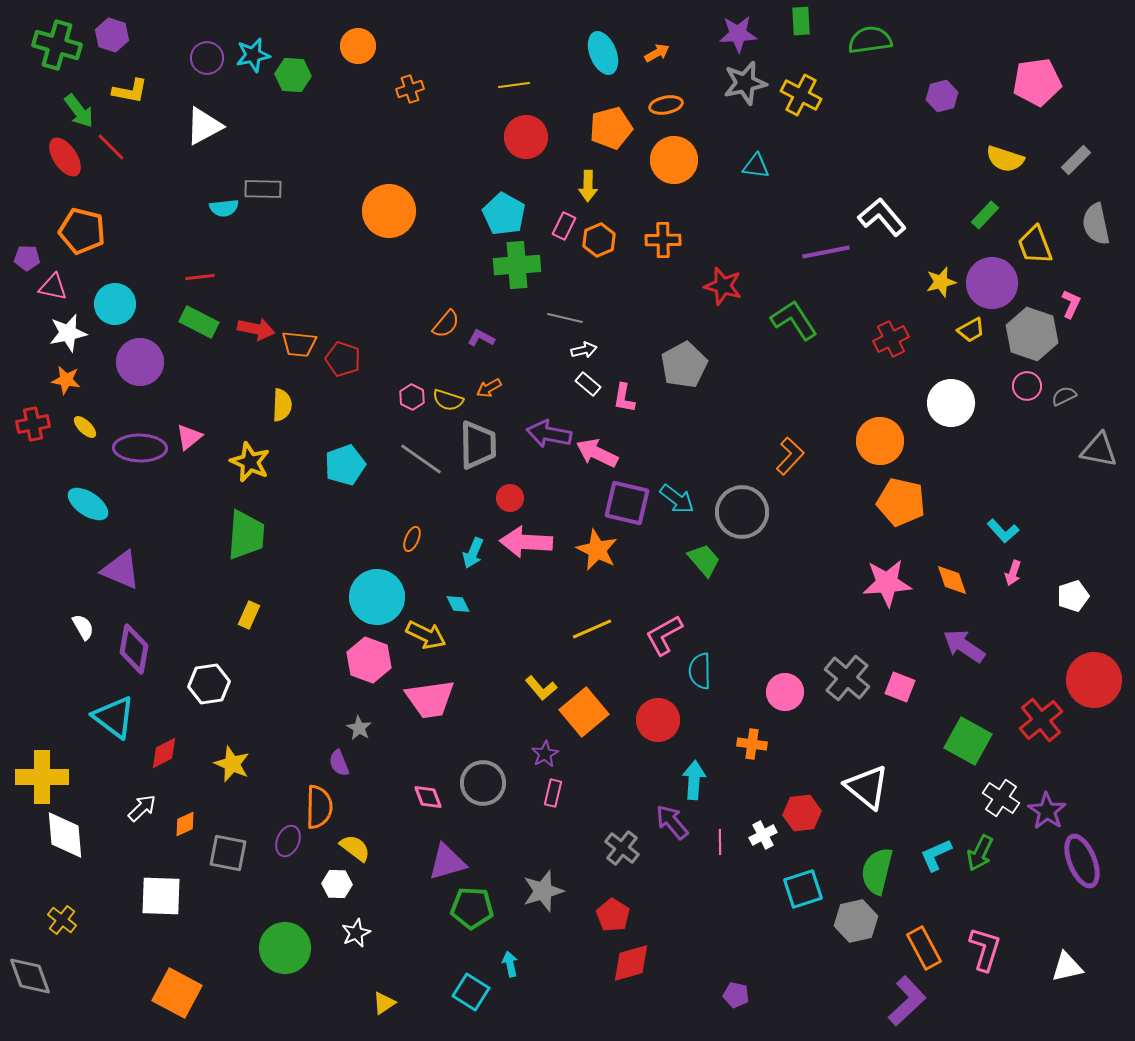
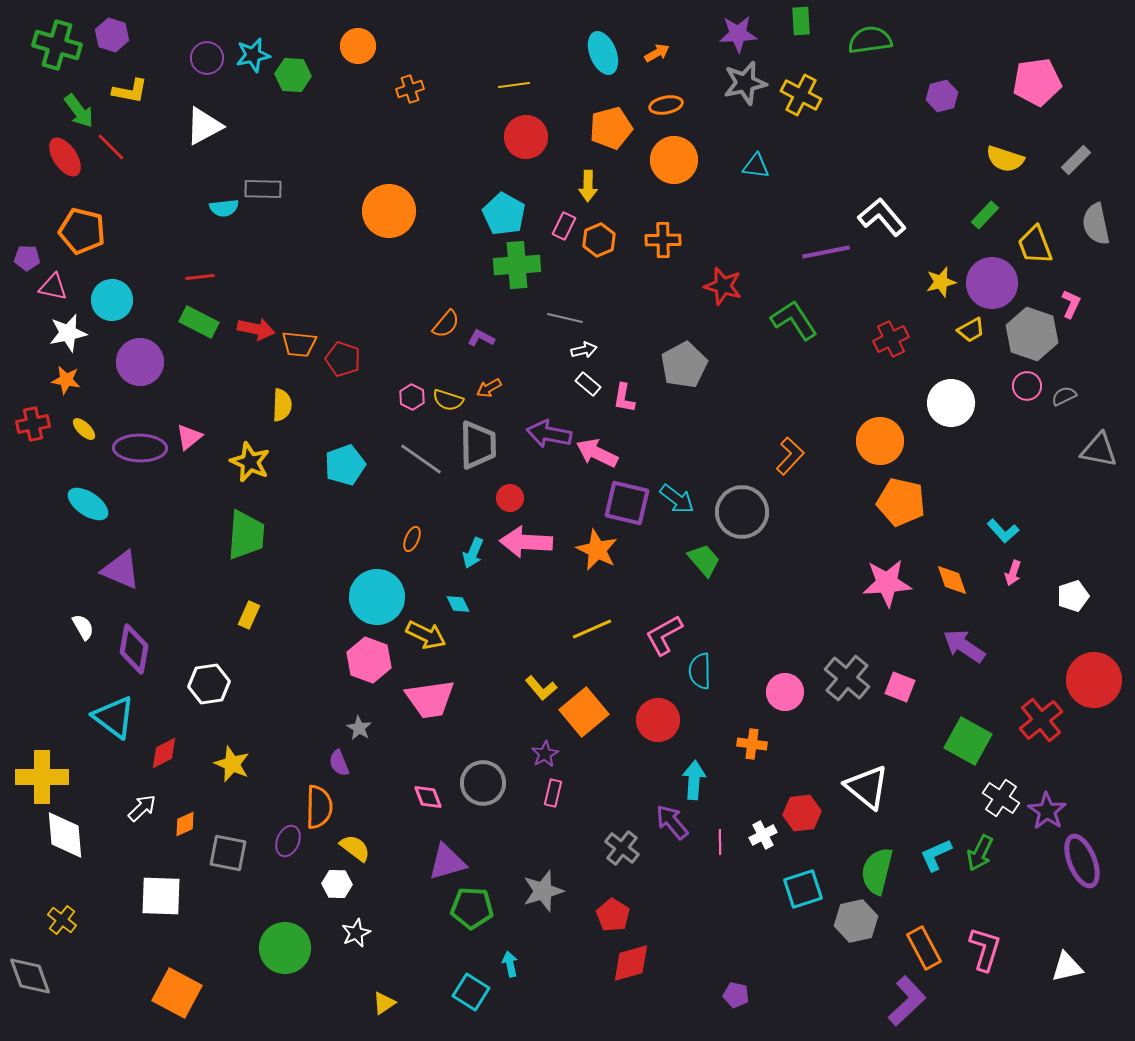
cyan circle at (115, 304): moved 3 px left, 4 px up
yellow ellipse at (85, 427): moved 1 px left, 2 px down
